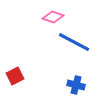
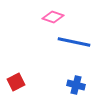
blue line: rotated 16 degrees counterclockwise
red square: moved 1 px right, 6 px down
